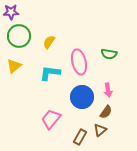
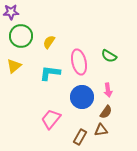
green circle: moved 2 px right
green semicircle: moved 2 px down; rotated 21 degrees clockwise
brown triangle: moved 1 px right; rotated 32 degrees clockwise
